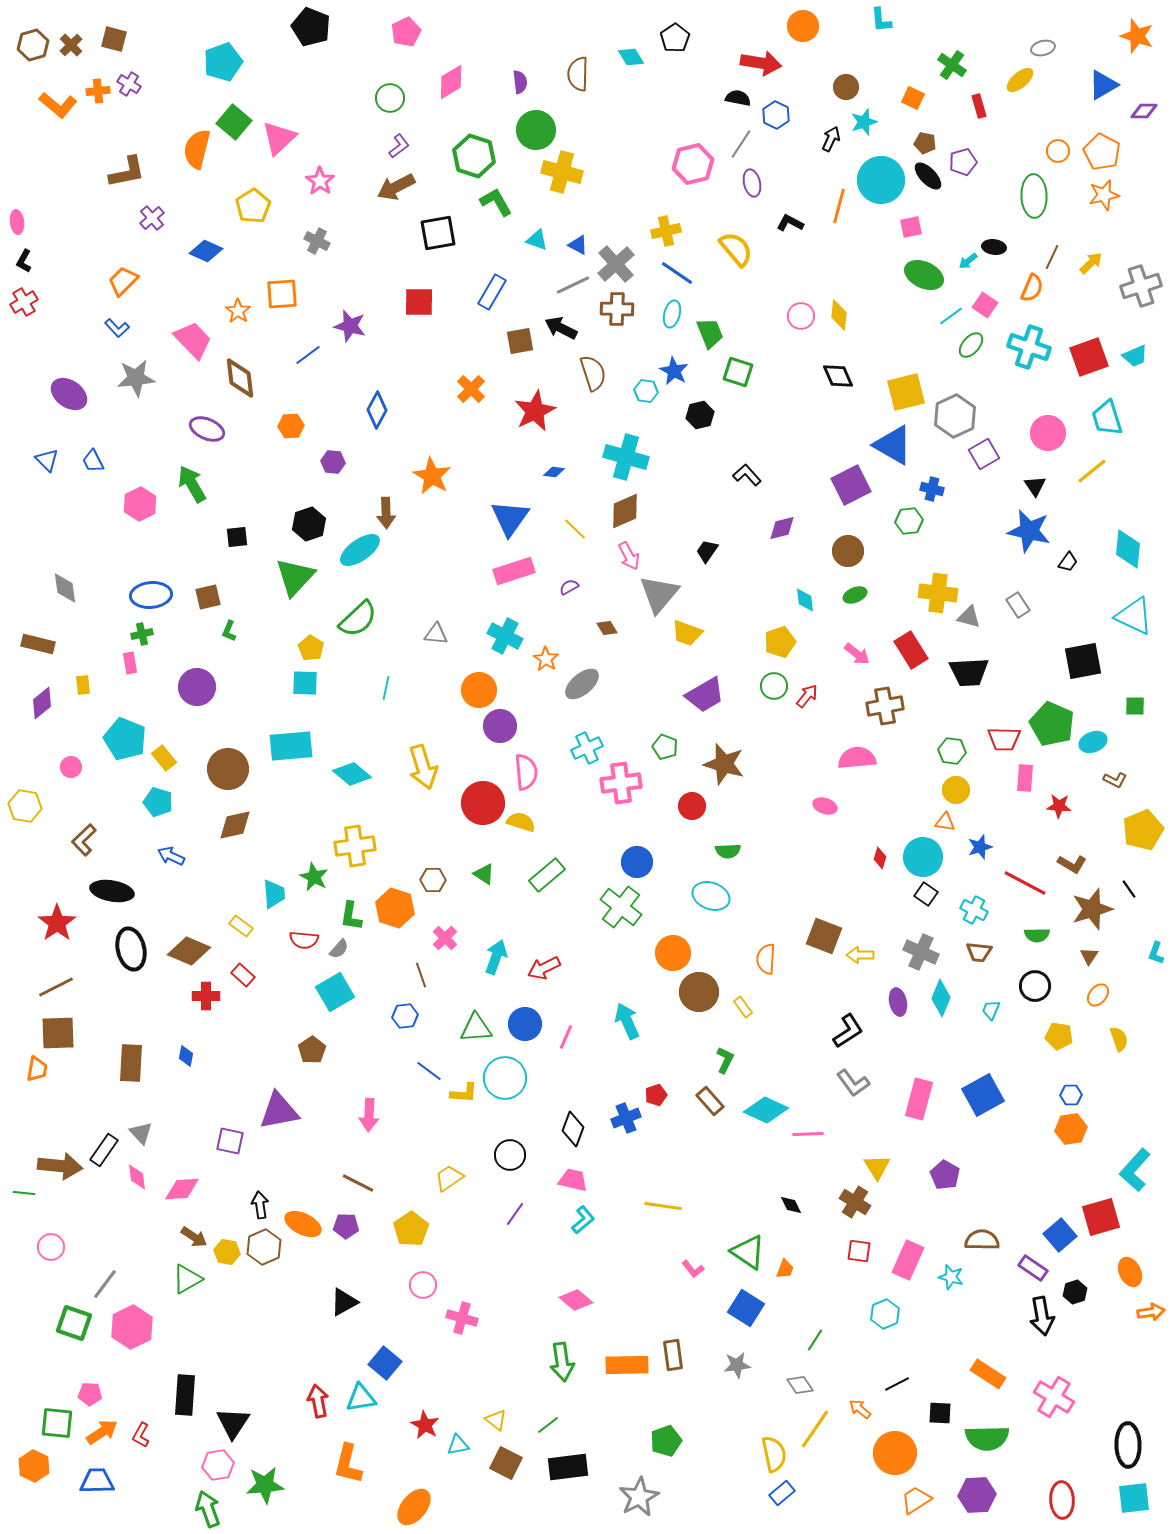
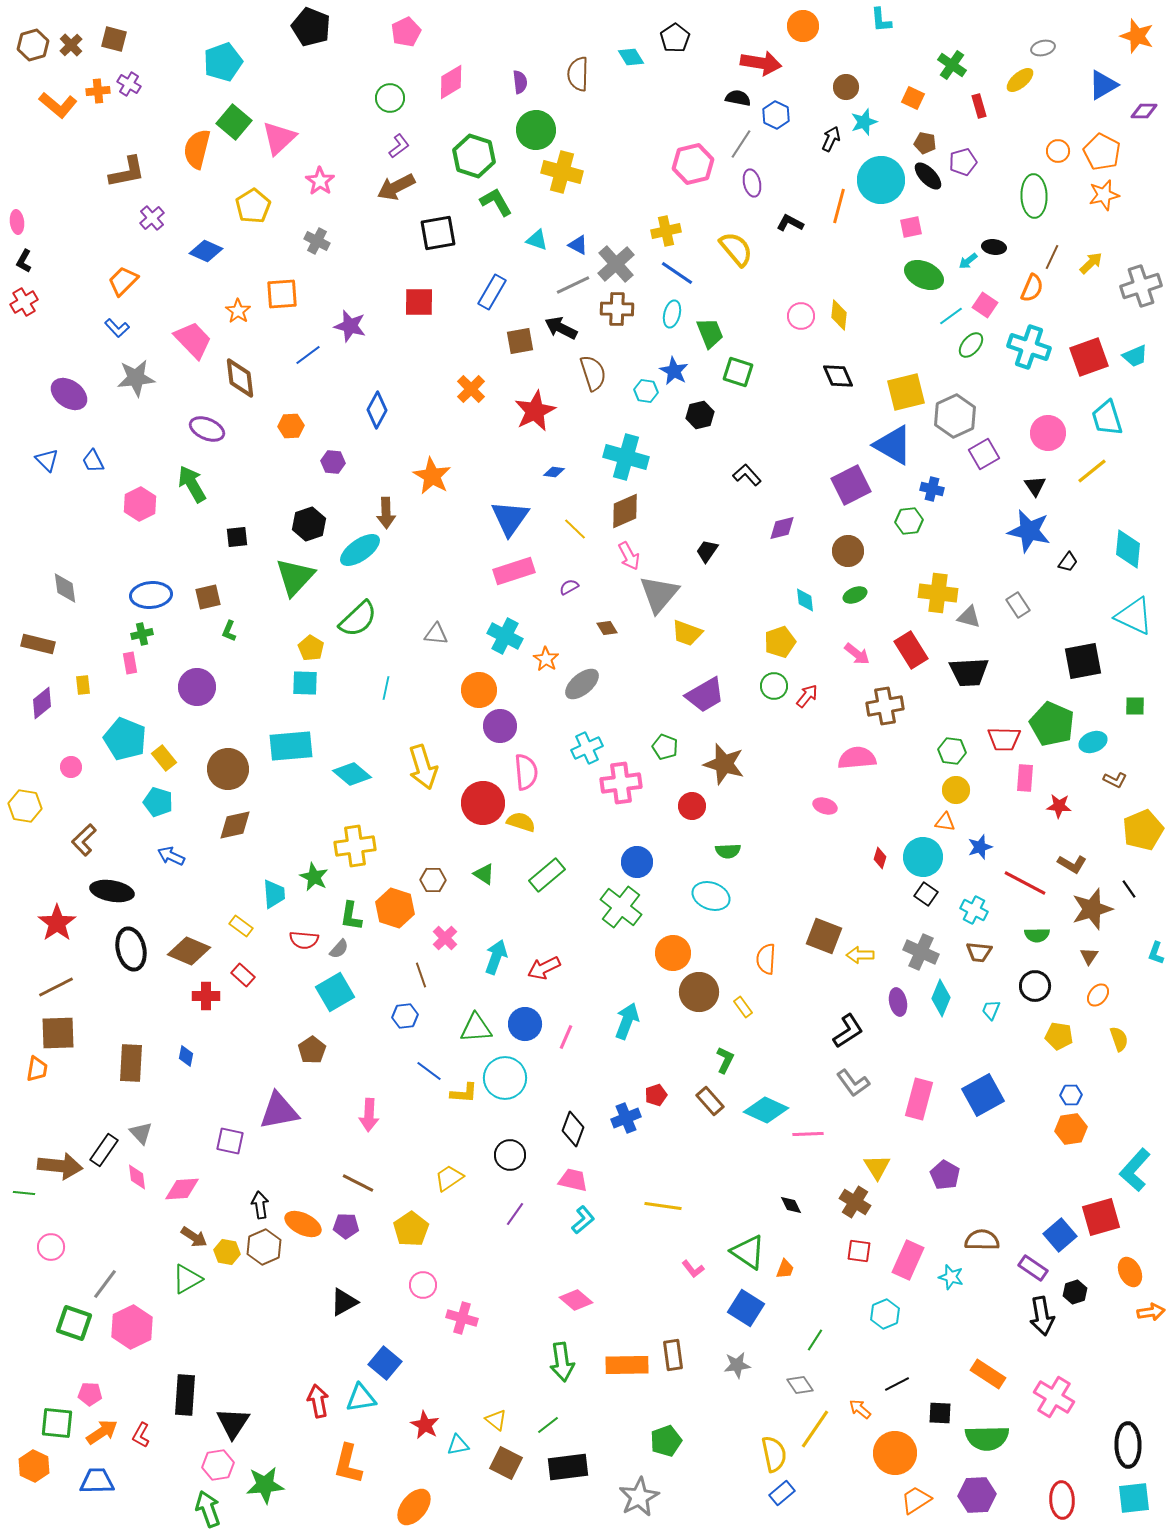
cyan arrow at (627, 1021): rotated 45 degrees clockwise
